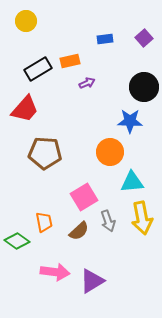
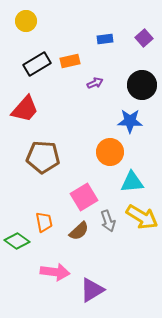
black rectangle: moved 1 px left, 5 px up
purple arrow: moved 8 px right
black circle: moved 2 px left, 2 px up
brown pentagon: moved 2 px left, 4 px down
yellow arrow: moved 1 px up; rotated 48 degrees counterclockwise
purple triangle: moved 9 px down
